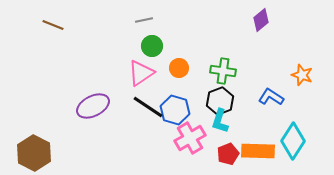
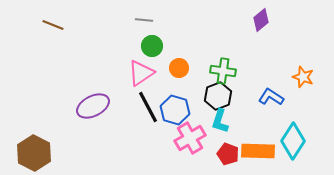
gray line: rotated 18 degrees clockwise
orange star: moved 1 px right, 2 px down
black hexagon: moved 2 px left, 5 px up
black line: rotated 28 degrees clockwise
red pentagon: rotated 30 degrees counterclockwise
